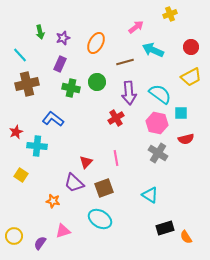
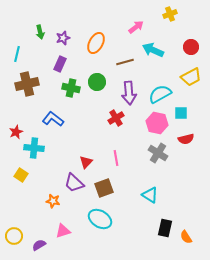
cyan line: moved 3 px left, 1 px up; rotated 56 degrees clockwise
cyan semicircle: rotated 65 degrees counterclockwise
cyan cross: moved 3 px left, 2 px down
black rectangle: rotated 60 degrees counterclockwise
purple semicircle: moved 1 px left, 2 px down; rotated 24 degrees clockwise
